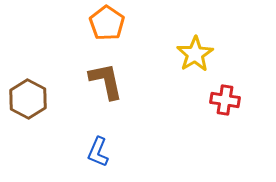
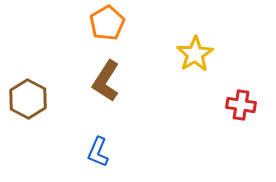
orange pentagon: rotated 8 degrees clockwise
brown L-shape: rotated 135 degrees counterclockwise
red cross: moved 16 px right, 5 px down
